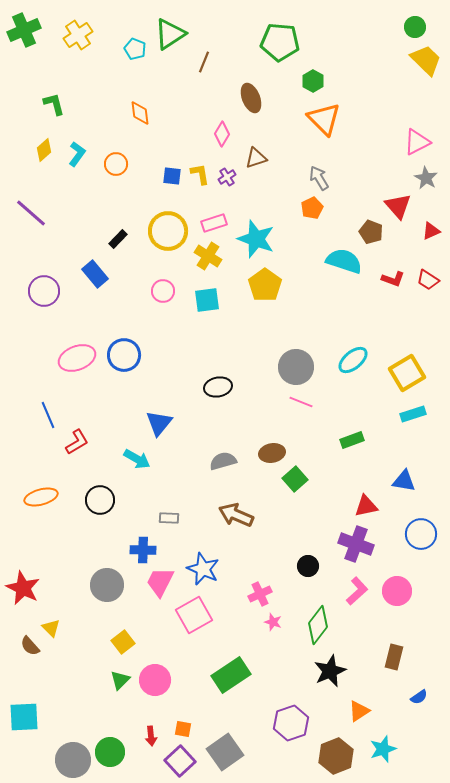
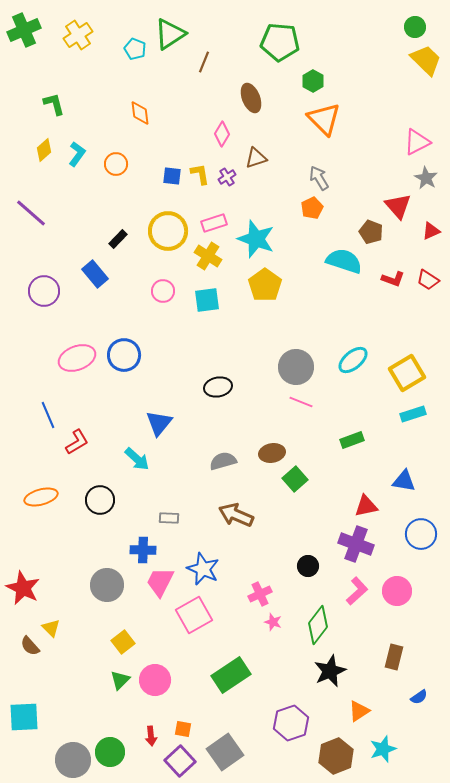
cyan arrow at (137, 459): rotated 12 degrees clockwise
